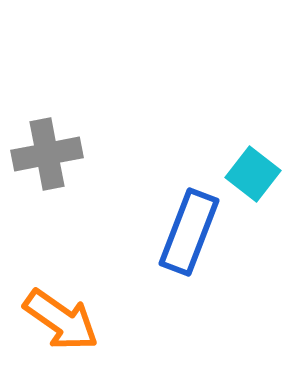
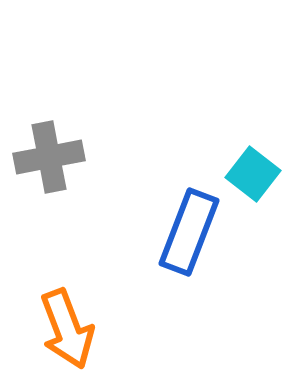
gray cross: moved 2 px right, 3 px down
orange arrow: moved 6 px right, 9 px down; rotated 34 degrees clockwise
